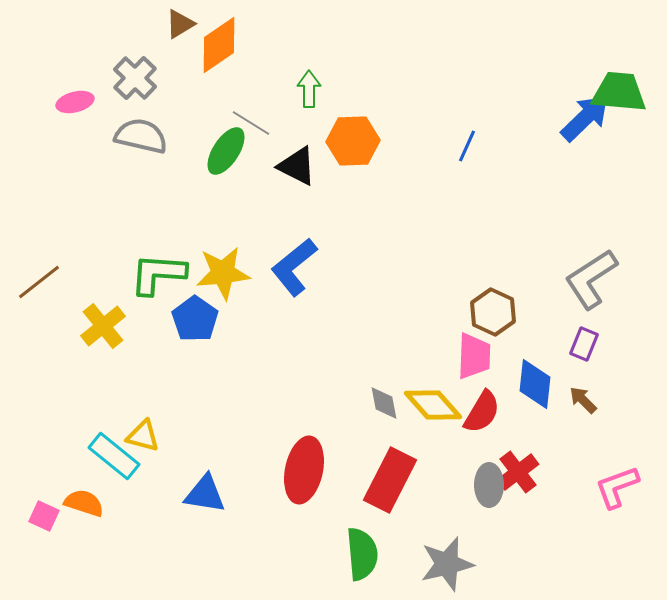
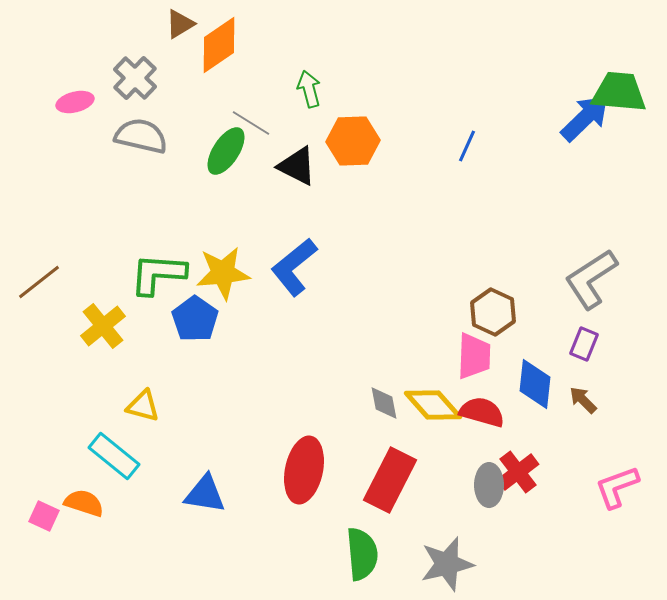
green arrow: rotated 15 degrees counterclockwise
red semicircle: rotated 105 degrees counterclockwise
yellow triangle: moved 30 px up
